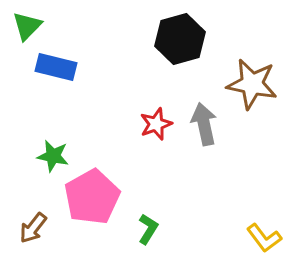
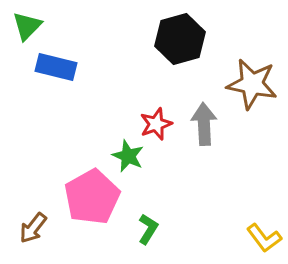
gray arrow: rotated 9 degrees clockwise
green star: moved 75 px right; rotated 12 degrees clockwise
